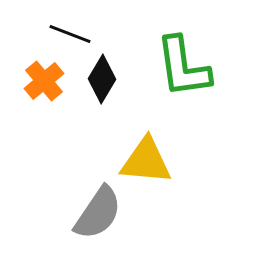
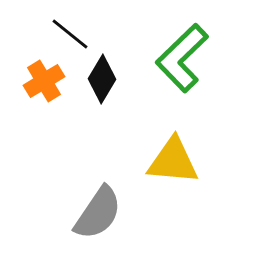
black line: rotated 18 degrees clockwise
green L-shape: moved 1 px left, 9 px up; rotated 54 degrees clockwise
orange cross: rotated 9 degrees clockwise
yellow triangle: moved 27 px right
